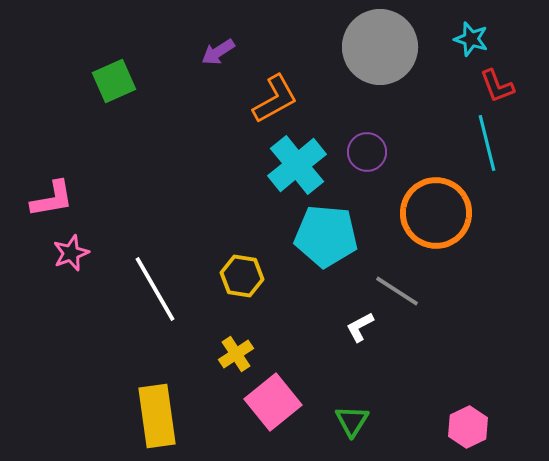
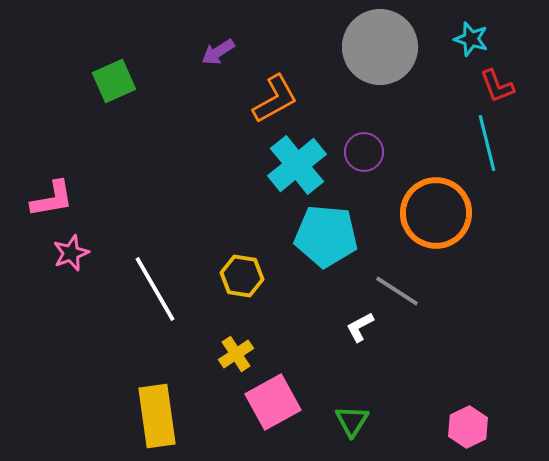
purple circle: moved 3 px left
pink square: rotated 10 degrees clockwise
